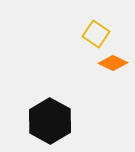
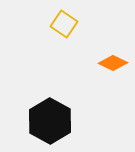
yellow square: moved 32 px left, 10 px up
